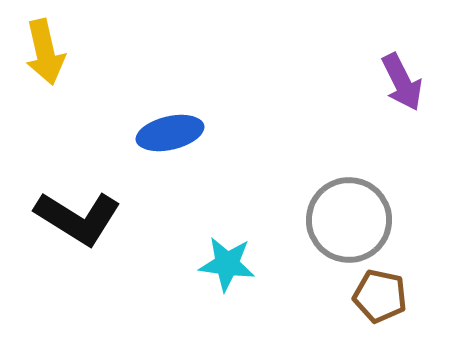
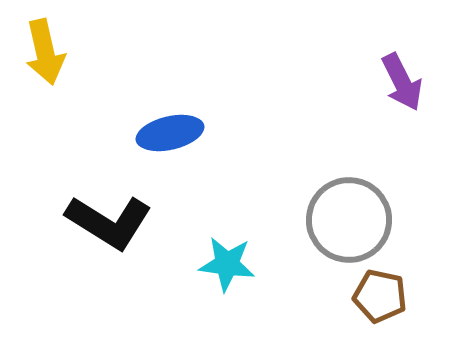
black L-shape: moved 31 px right, 4 px down
